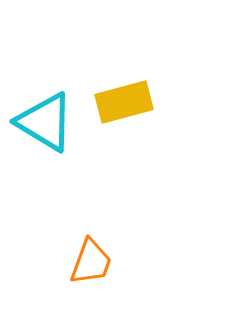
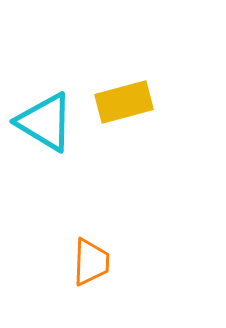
orange trapezoid: rotated 18 degrees counterclockwise
